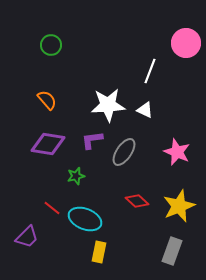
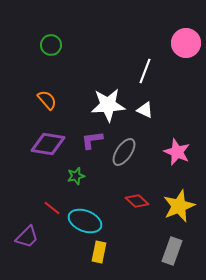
white line: moved 5 px left
cyan ellipse: moved 2 px down
